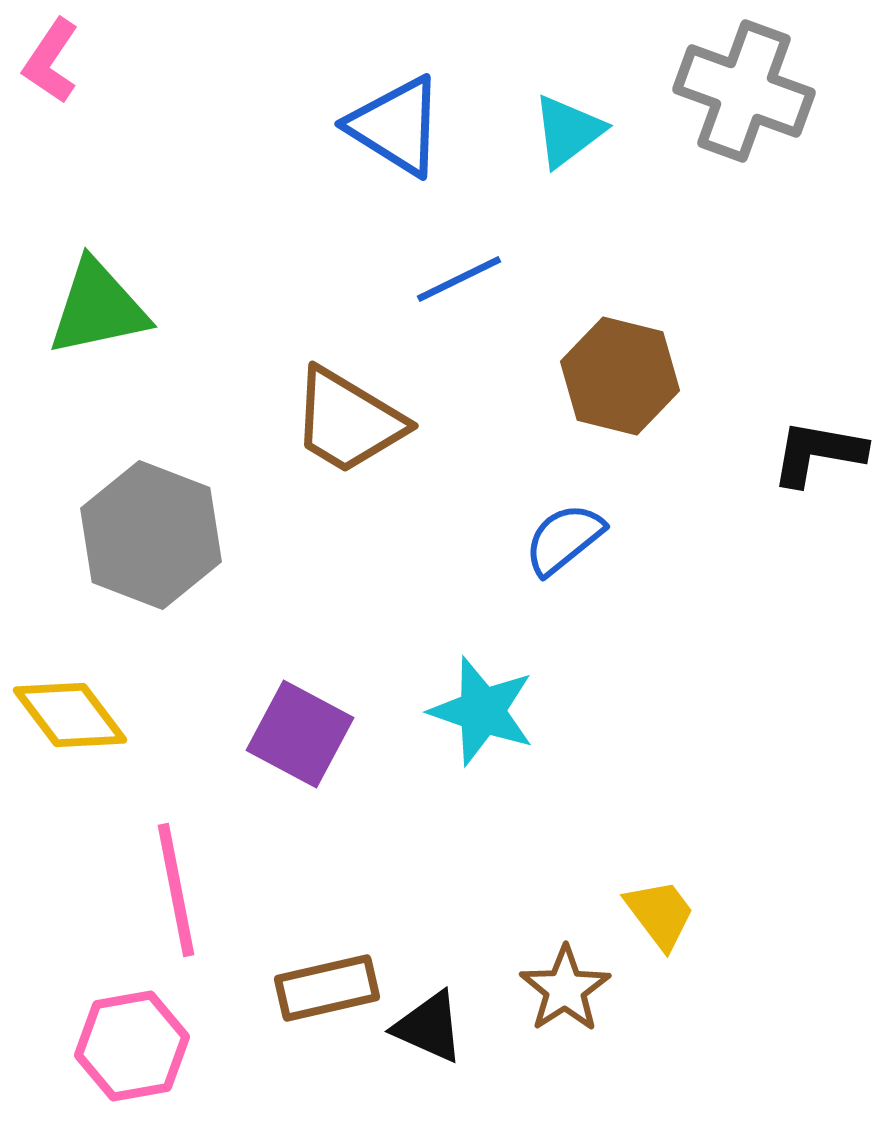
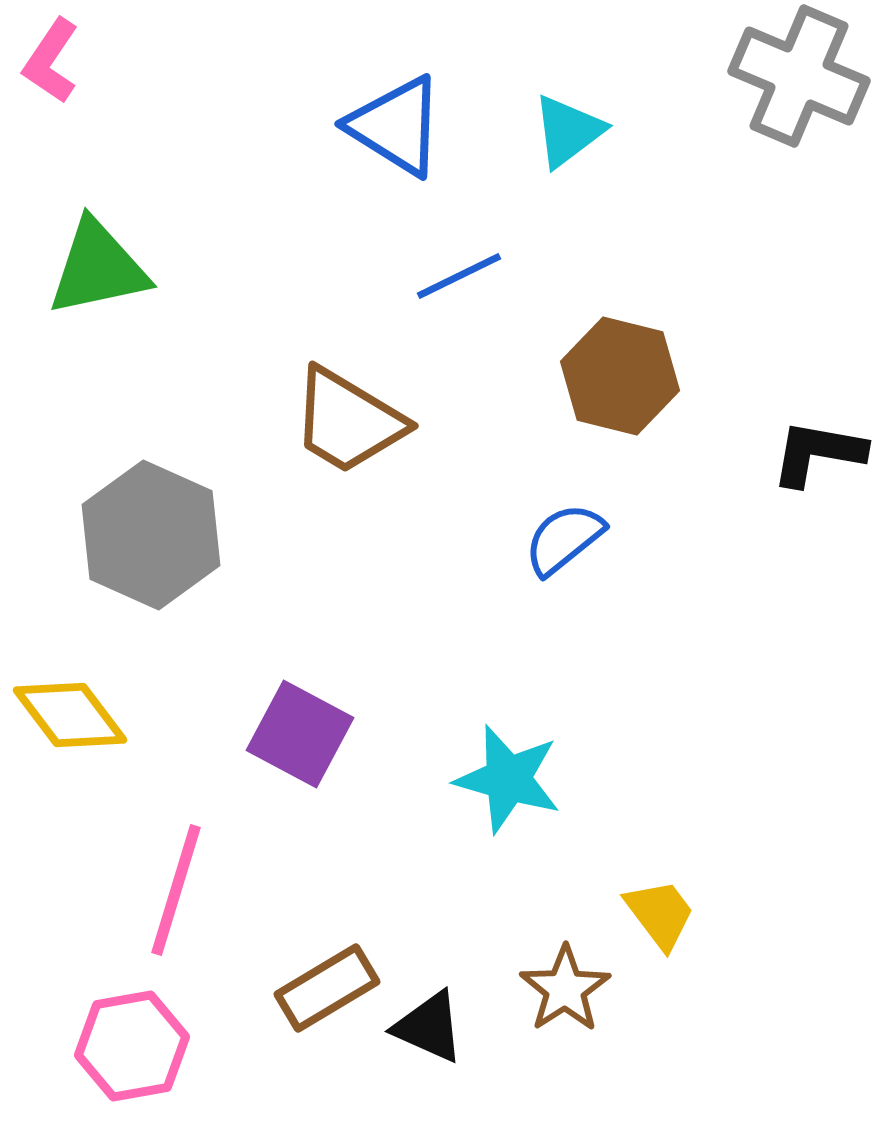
gray cross: moved 55 px right, 15 px up; rotated 3 degrees clockwise
blue line: moved 3 px up
green triangle: moved 40 px up
gray hexagon: rotated 3 degrees clockwise
cyan star: moved 26 px right, 68 px down; rotated 3 degrees counterclockwise
pink line: rotated 28 degrees clockwise
brown rectangle: rotated 18 degrees counterclockwise
